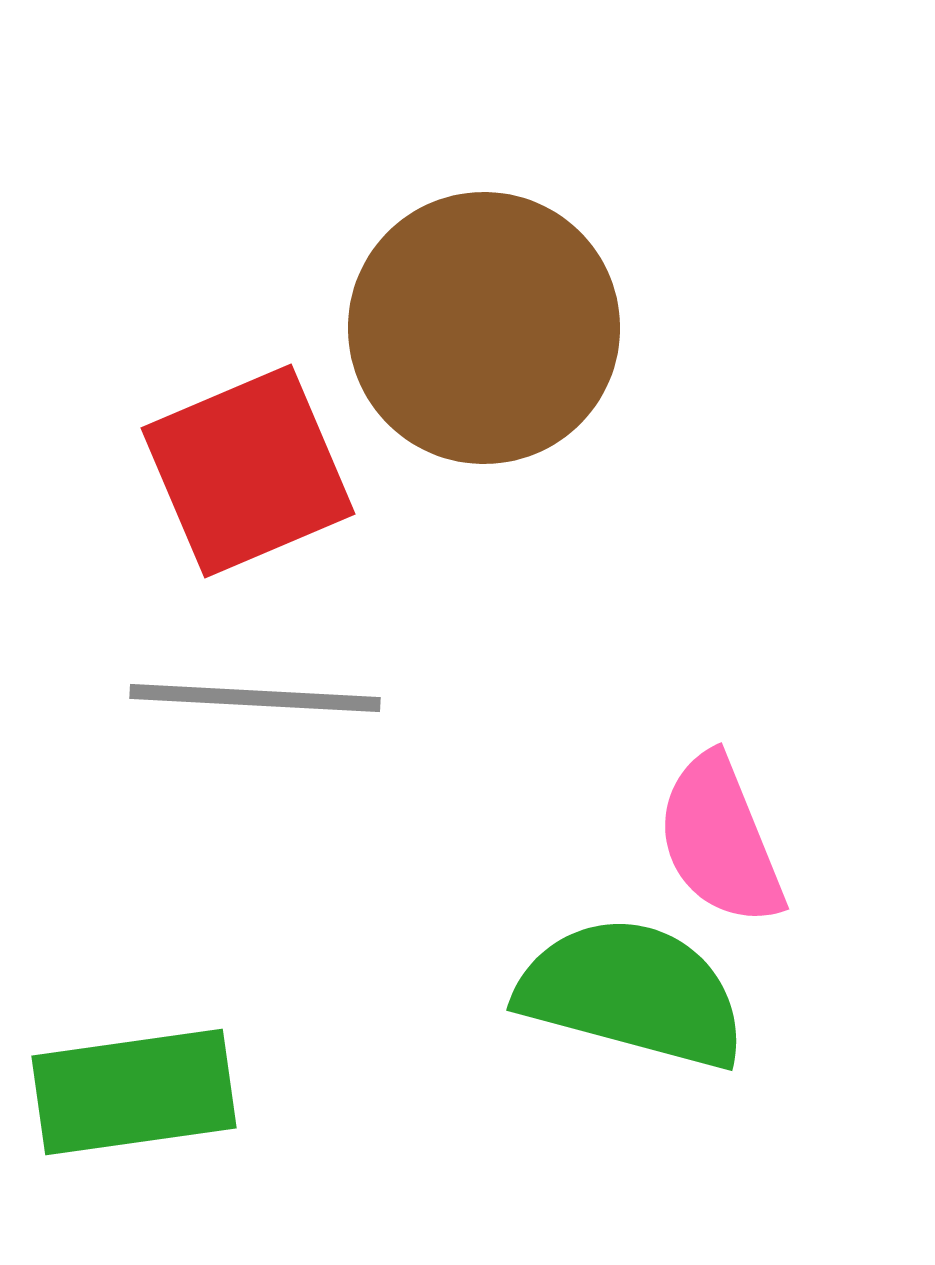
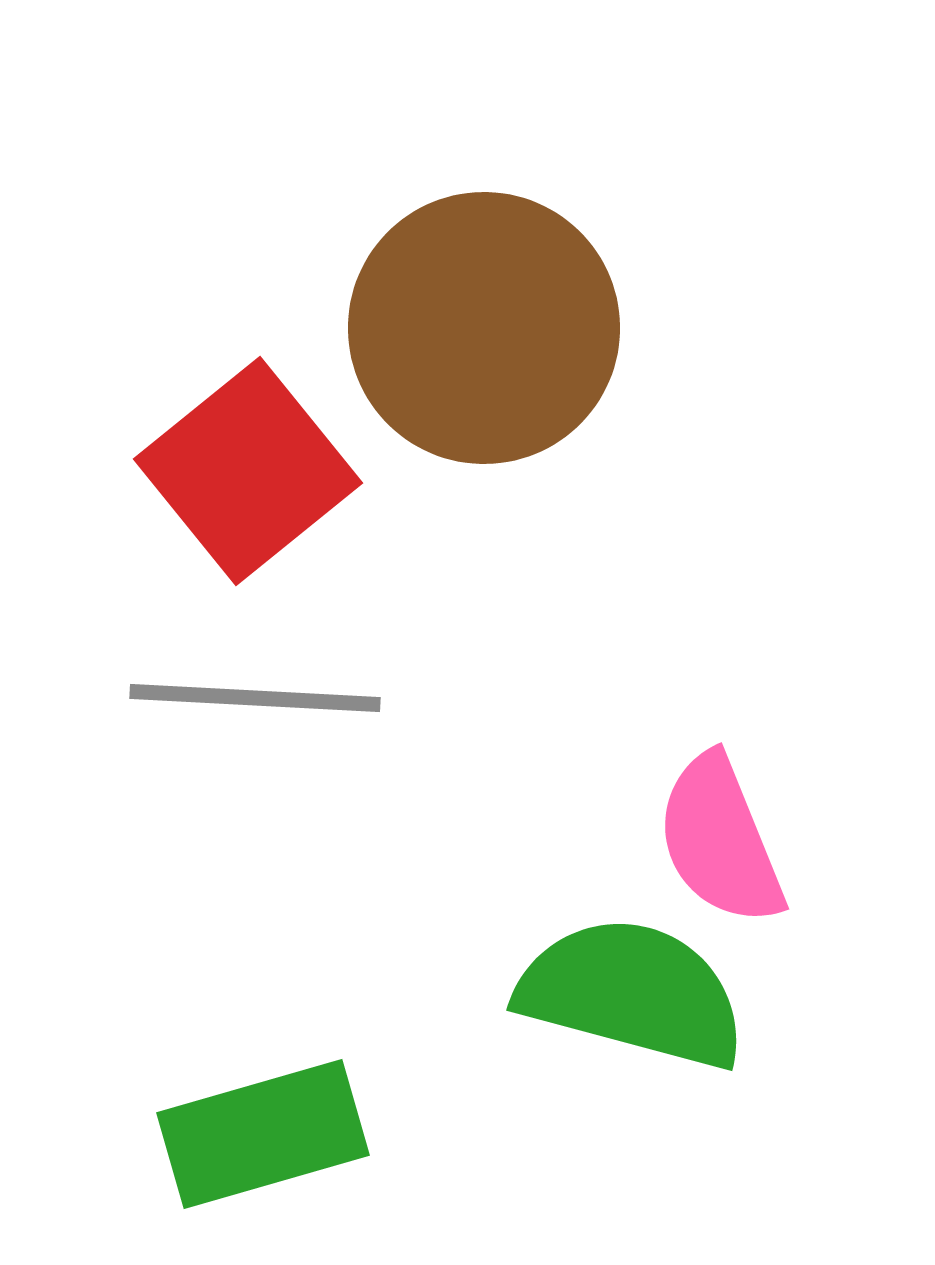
red square: rotated 16 degrees counterclockwise
green rectangle: moved 129 px right, 42 px down; rotated 8 degrees counterclockwise
